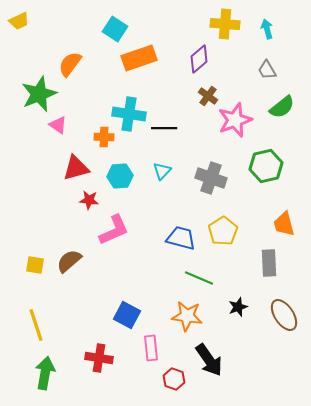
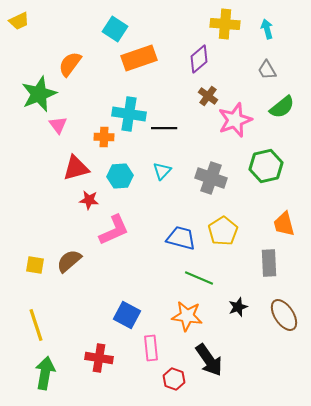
pink triangle: rotated 18 degrees clockwise
